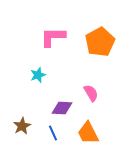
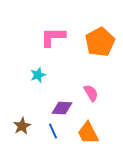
blue line: moved 2 px up
